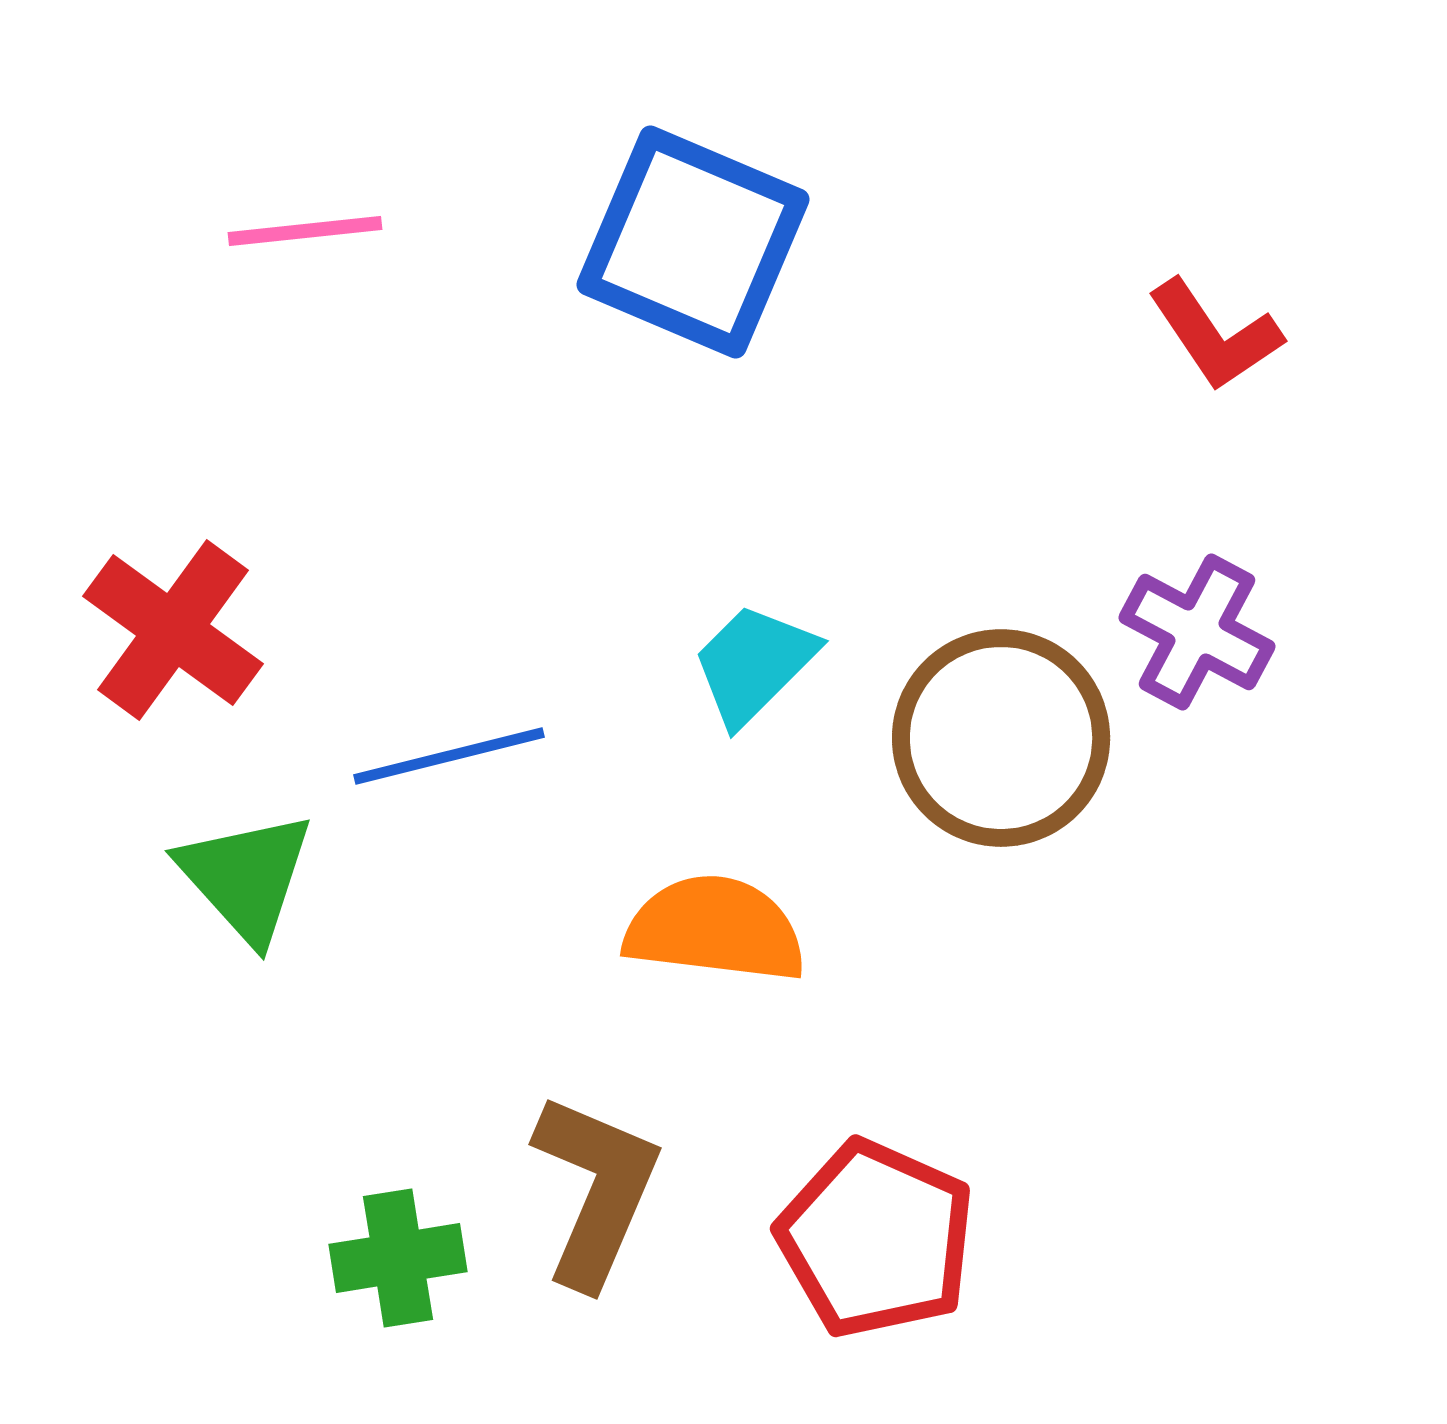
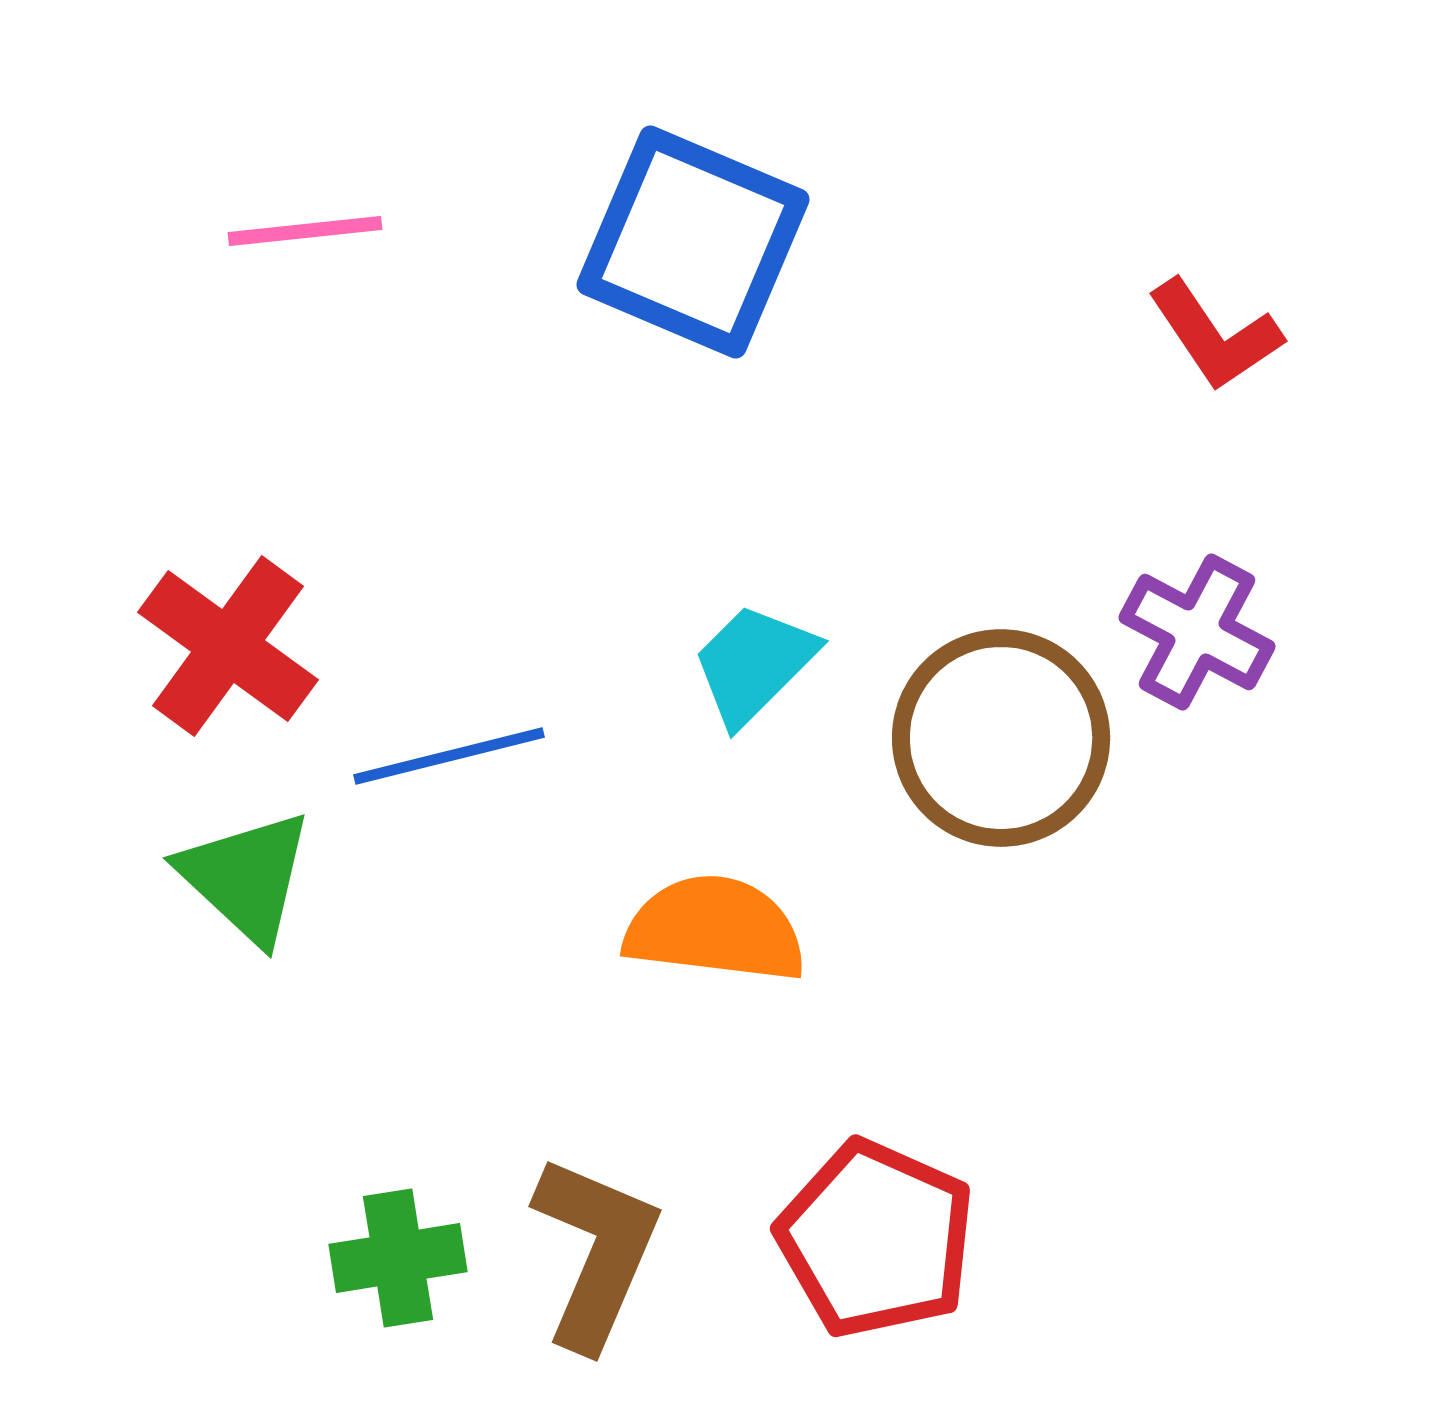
red cross: moved 55 px right, 16 px down
green triangle: rotated 5 degrees counterclockwise
brown L-shape: moved 62 px down
